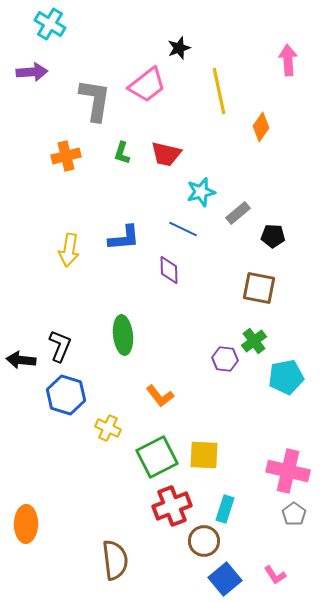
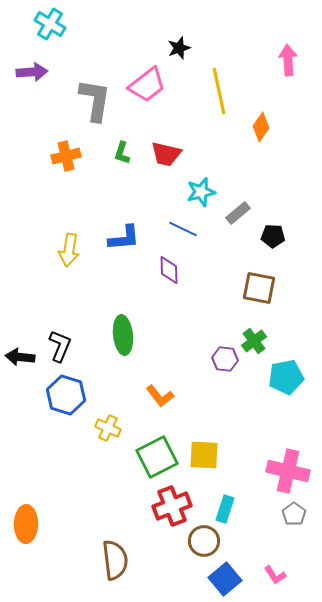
black arrow: moved 1 px left, 3 px up
